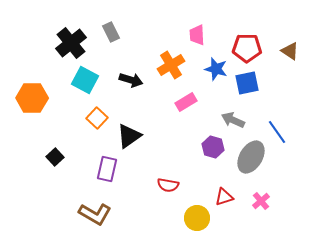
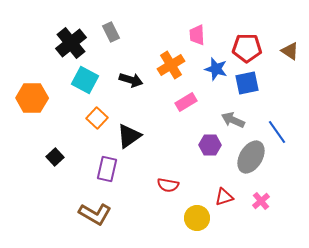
purple hexagon: moved 3 px left, 2 px up; rotated 15 degrees counterclockwise
